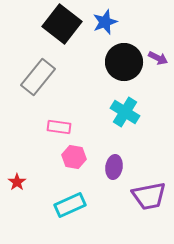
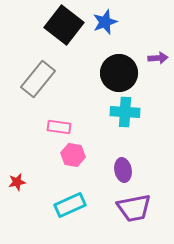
black square: moved 2 px right, 1 px down
purple arrow: rotated 30 degrees counterclockwise
black circle: moved 5 px left, 11 px down
gray rectangle: moved 2 px down
cyan cross: rotated 28 degrees counterclockwise
pink hexagon: moved 1 px left, 2 px up
purple ellipse: moved 9 px right, 3 px down; rotated 20 degrees counterclockwise
red star: rotated 24 degrees clockwise
purple trapezoid: moved 15 px left, 12 px down
